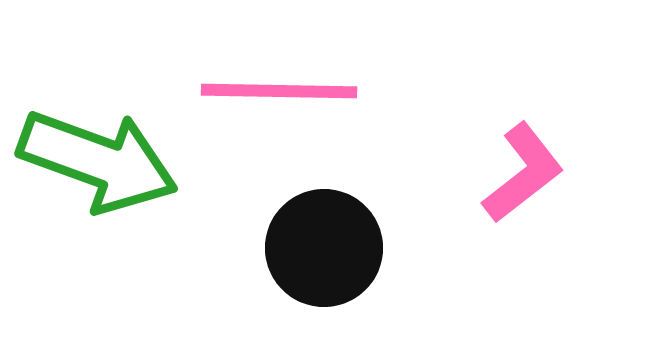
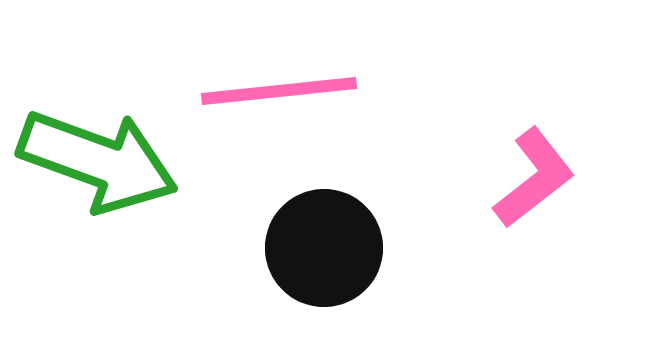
pink line: rotated 7 degrees counterclockwise
pink L-shape: moved 11 px right, 5 px down
